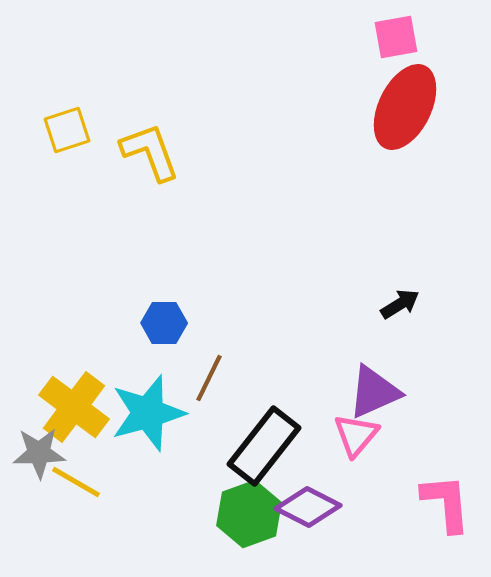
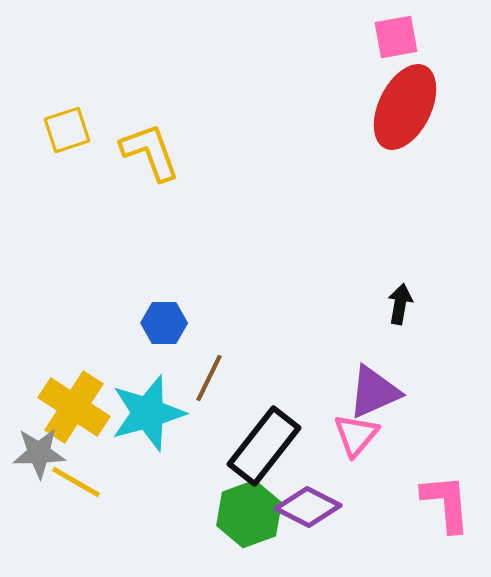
black arrow: rotated 48 degrees counterclockwise
yellow cross: rotated 4 degrees counterclockwise
